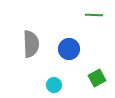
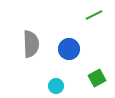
green line: rotated 30 degrees counterclockwise
cyan circle: moved 2 px right, 1 px down
